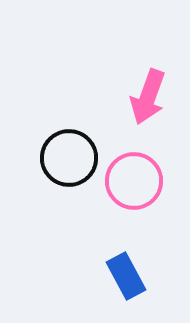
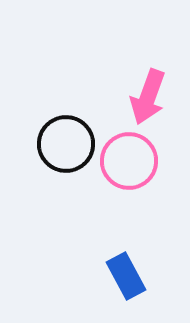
black circle: moved 3 px left, 14 px up
pink circle: moved 5 px left, 20 px up
